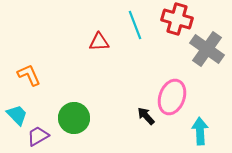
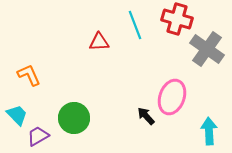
cyan arrow: moved 9 px right
